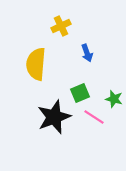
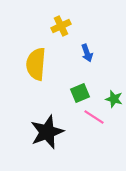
black star: moved 7 px left, 15 px down
